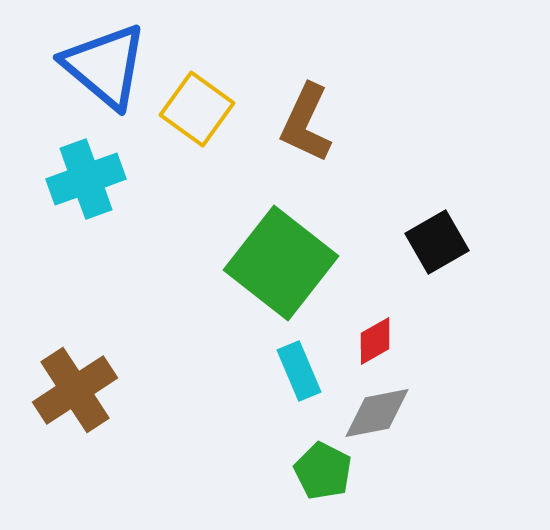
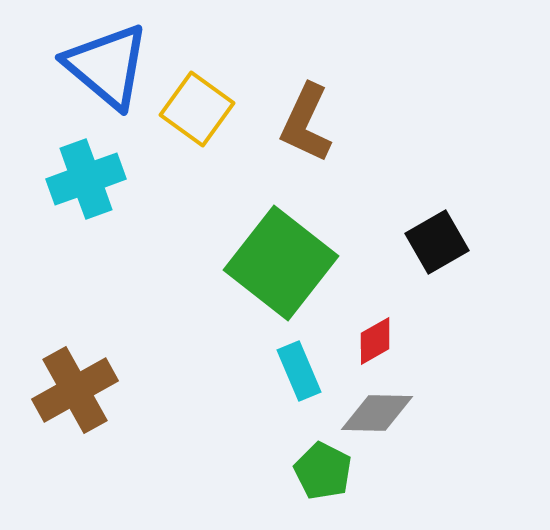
blue triangle: moved 2 px right
brown cross: rotated 4 degrees clockwise
gray diamond: rotated 12 degrees clockwise
